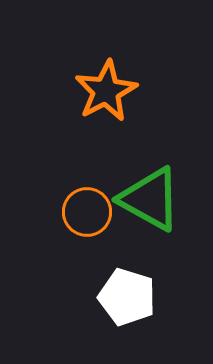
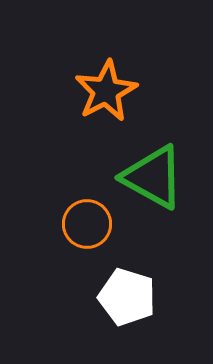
green triangle: moved 3 px right, 22 px up
orange circle: moved 12 px down
